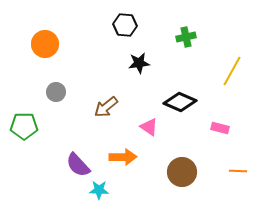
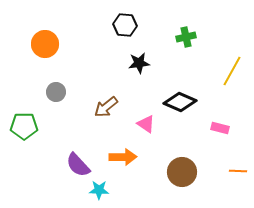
pink triangle: moved 3 px left, 3 px up
